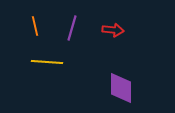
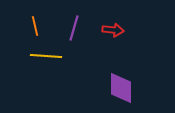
purple line: moved 2 px right
yellow line: moved 1 px left, 6 px up
